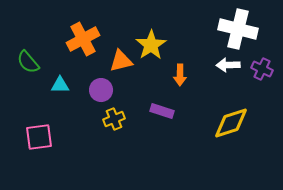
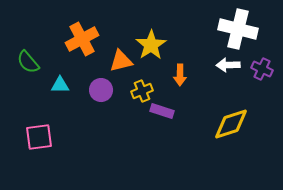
orange cross: moved 1 px left
yellow cross: moved 28 px right, 28 px up
yellow diamond: moved 1 px down
